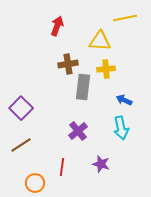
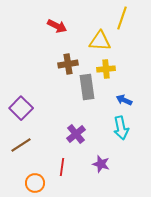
yellow line: moved 3 px left; rotated 60 degrees counterclockwise
red arrow: rotated 96 degrees clockwise
gray rectangle: moved 4 px right; rotated 15 degrees counterclockwise
purple cross: moved 2 px left, 3 px down
